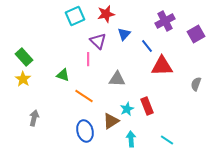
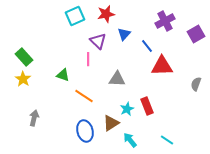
brown triangle: moved 2 px down
cyan arrow: moved 1 px left, 1 px down; rotated 35 degrees counterclockwise
